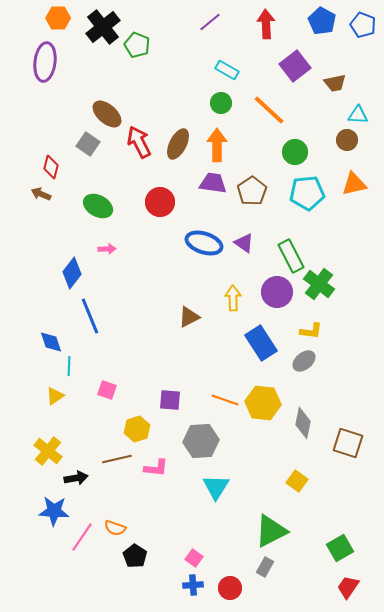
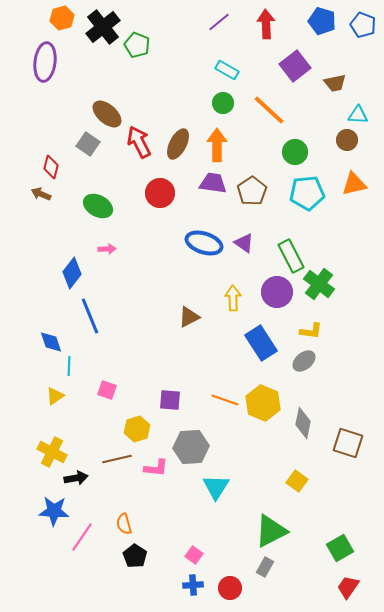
orange hexagon at (58, 18): moved 4 px right; rotated 15 degrees counterclockwise
blue pentagon at (322, 21): rotated 12 degrees counterclockwise
purple line at (210, 22): moved 9 px right
green circle at (221, 103): moved 2 px right
red circle at (160, 202): moved 9 px up
yellow hexagon at (263, 403): rotated 16 degrees clockwise
gray hexagon at (201, 441): moved 10 px left, 6 px down
yellow cross at (48, 451): moved 4 px right, 1 px down; rotated 12 degrees counterclockwise
orange semicircle at (115, 528): moved 9 px right, 4 px up; rotated 55 degrees clockwise
pink square at (194, 558): moved 3 px up
